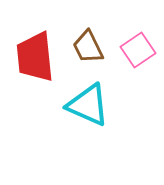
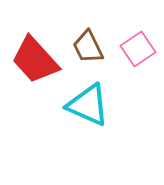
pink square: moved 1 px up
red trapezoid: moved 3 px down; rotated 36 degrees counterclockwise
